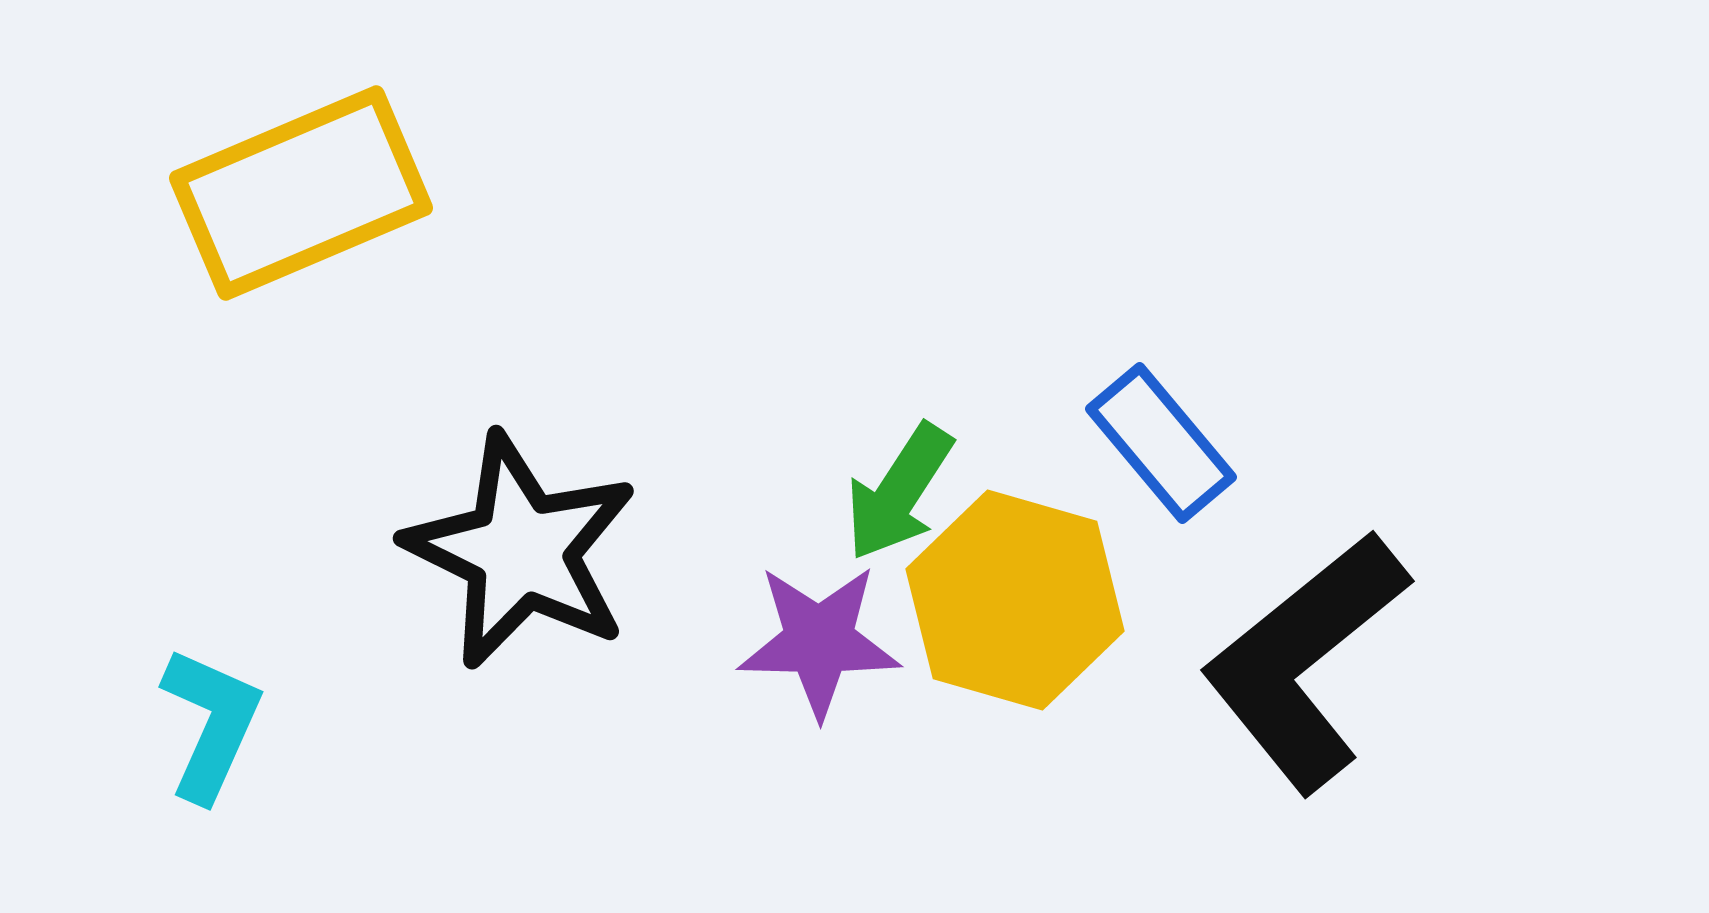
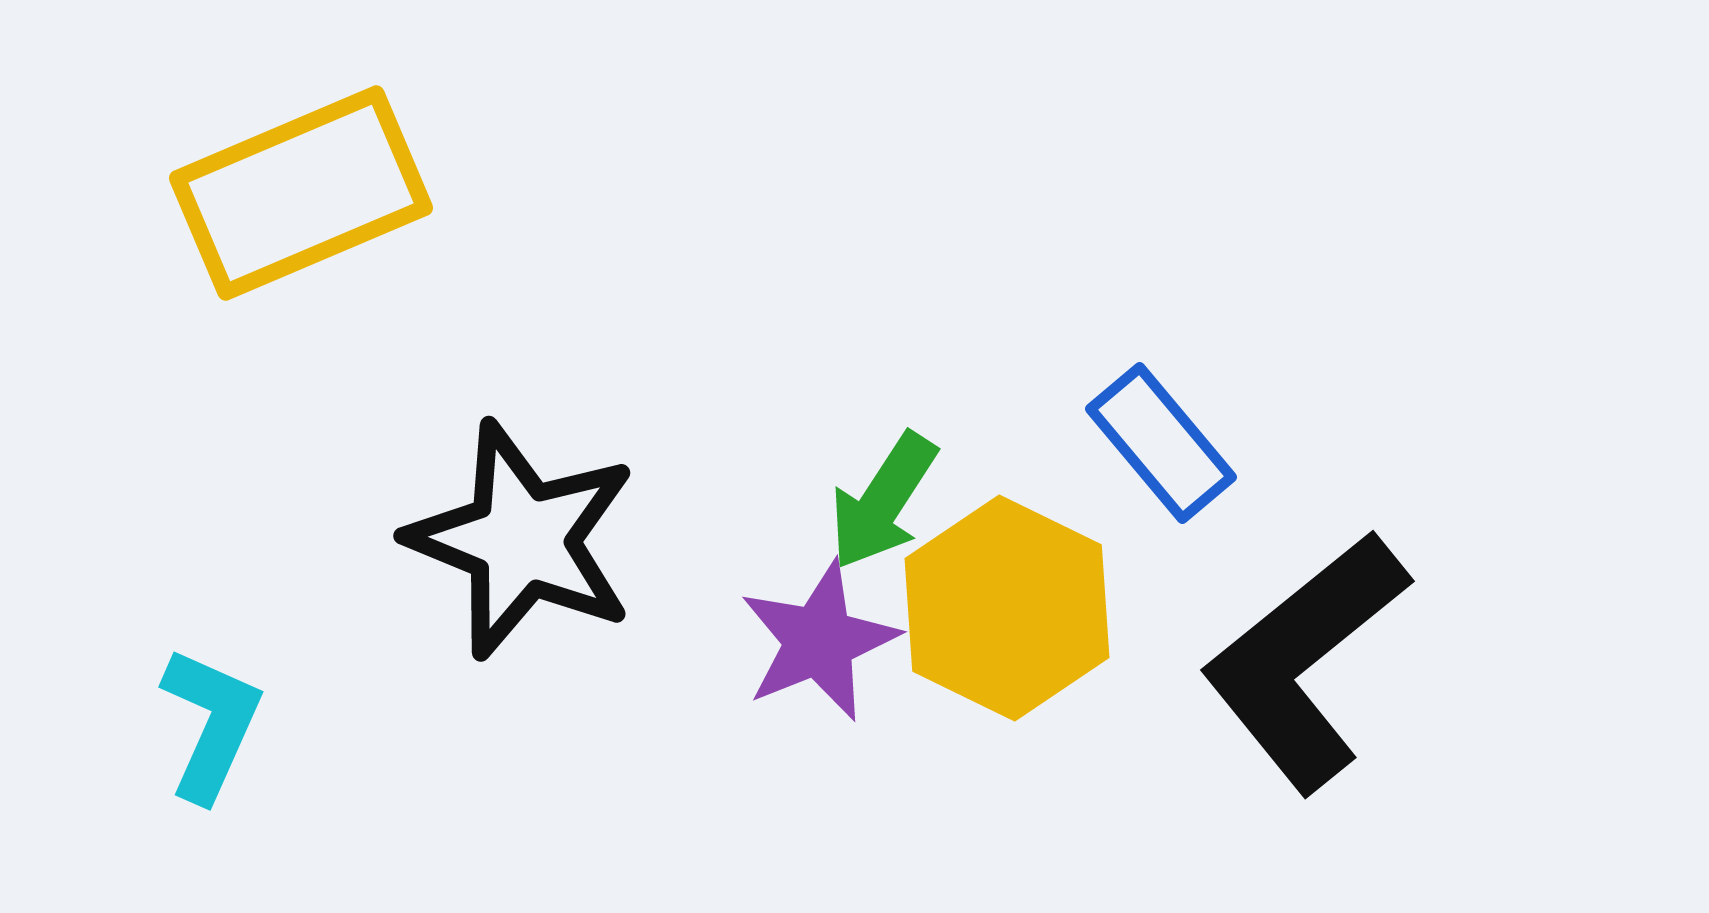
green arrow: moved 16 px left, 9 px down
black star: moved 1 px right, 11 px up; rotated 4 degrees counterclockwise
yellow hexagon: moved 8 px left, 8 px down; rotated 10 degrees clockwise
purple star: rotated 23 degrees counterclockwise
